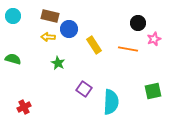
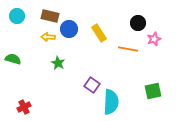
cyan circle: moved 4 px right
yellow rectangle: moved 5 px right, 12 px up
purple square: moved 8 px right, 4 px up
